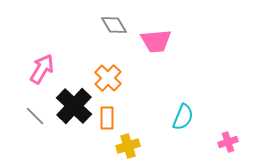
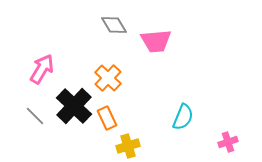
orange rectangle: rotated 25 degrees counterclockwise
